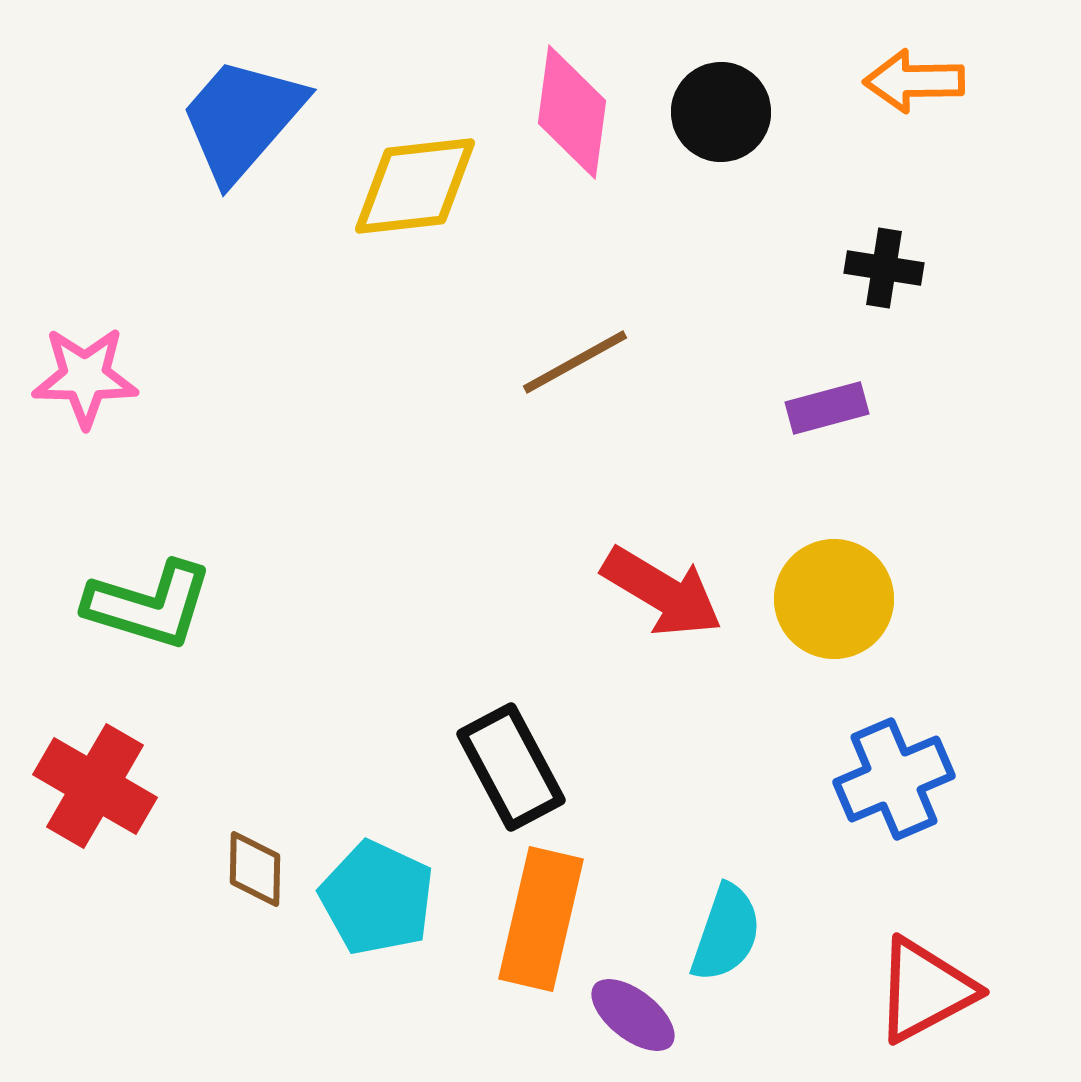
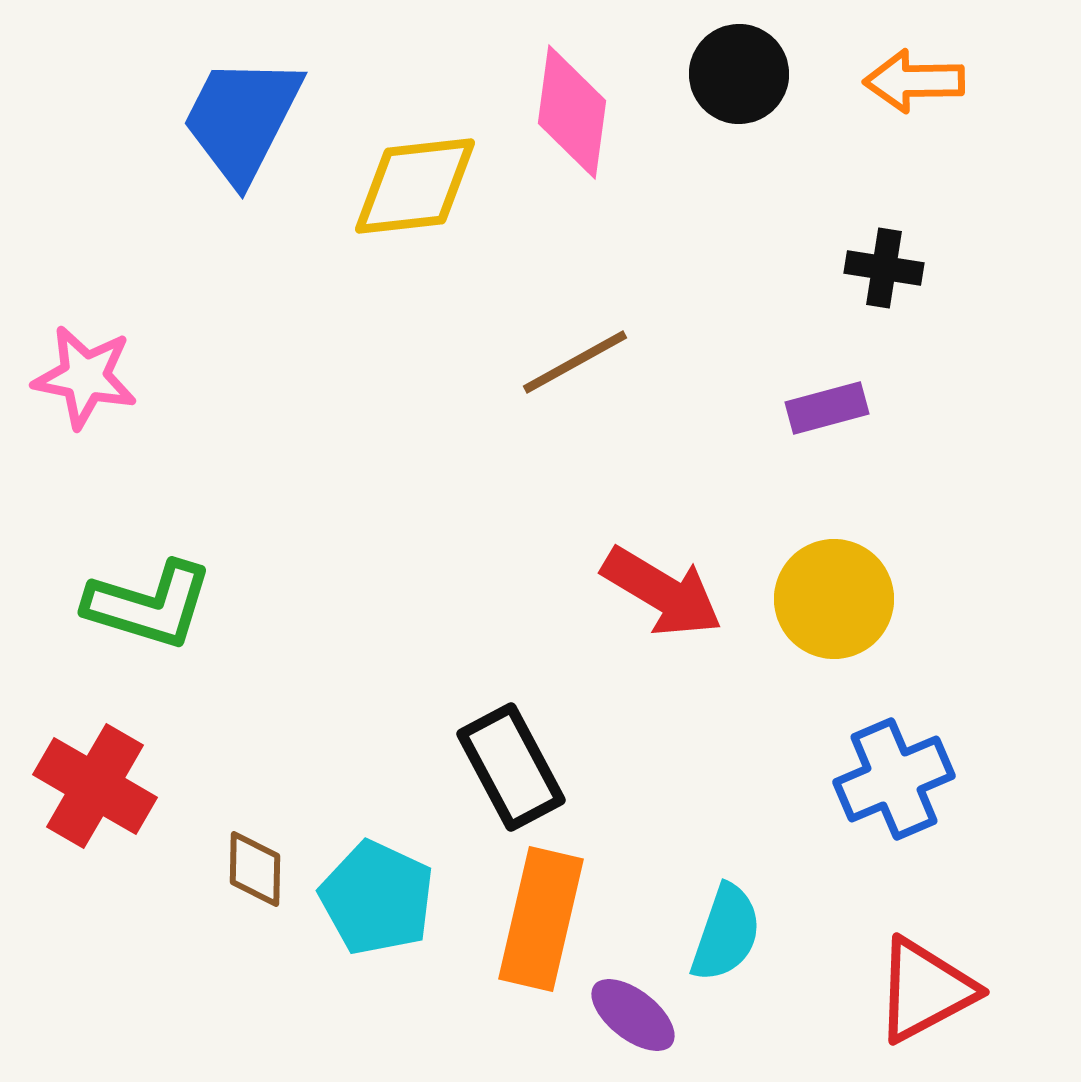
black circle: moved 18 px right, 38 px up
blue trapezoid: rotated 14 degrees counterclockwise
pink star: rotated 10 degrees clockwise
